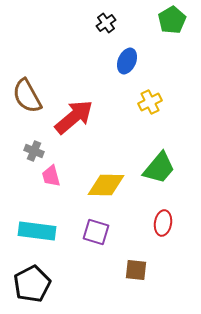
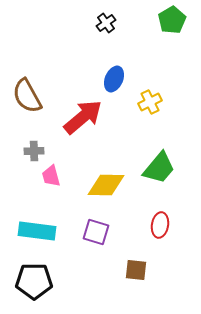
blue ellipse: moved 13 px left, 18 px down
red arrow: moved 9 px right
gray cross: rotated 24 degrees counterclockwise
red ellipse: moved 3 px left, 2 px down
black pentagon: moved 2 px right, 3 px up; rotated 27 degrees clockwise
